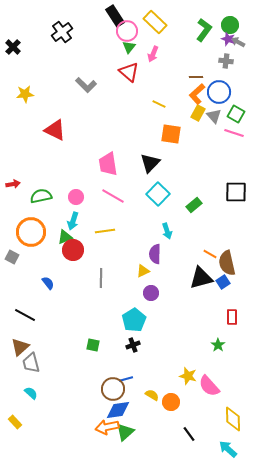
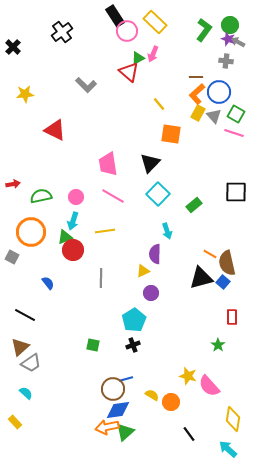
green triangle at (129, 47): moved 9 px right, 11 px down; rotated 24 degrees clockwise
yellow line at (159, 104): rotated 24 degrees clockwise
blue square at (223, 282): rotated 16 degrees counterclockwise
gray trapezoid at (31, 363): rotated 110 degrees counterclockwise
cyan semicircle at (31, 393): moved 5 px left
yellow diamond at (233, 419): rotated 10 degrees clockwise
